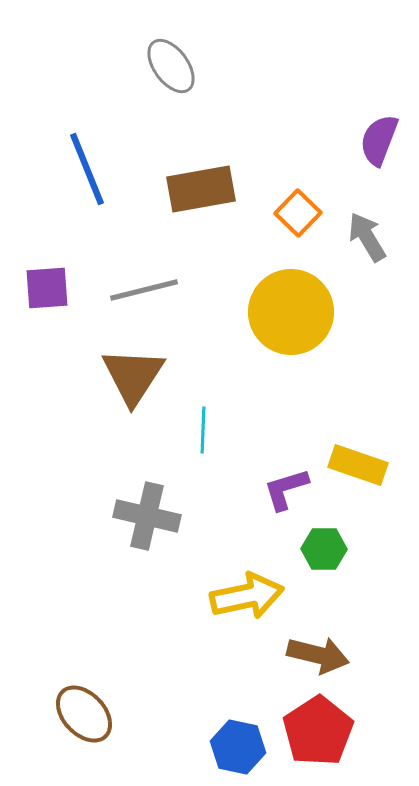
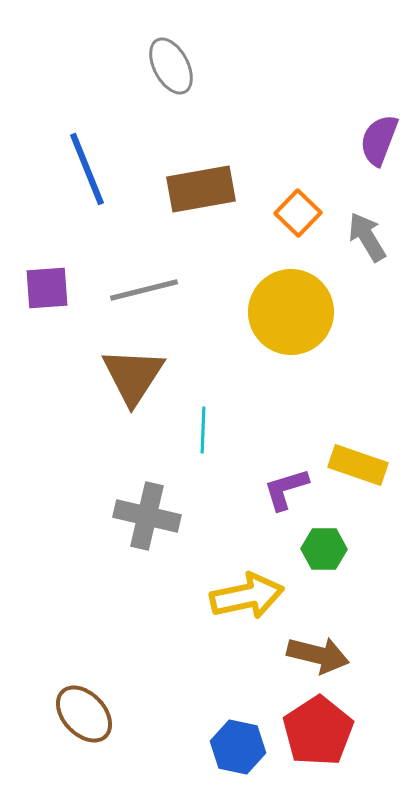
gray ellipse: rotated 8 degrees clockwise
